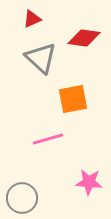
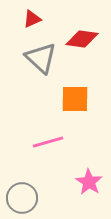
red diamond: moved 2 px left, 1 px down
orange square: moved 2 px right; rotated 12 degrees clockwise
pink line: moved 3 px down
pink star: rotated 28 degrees clockwise
